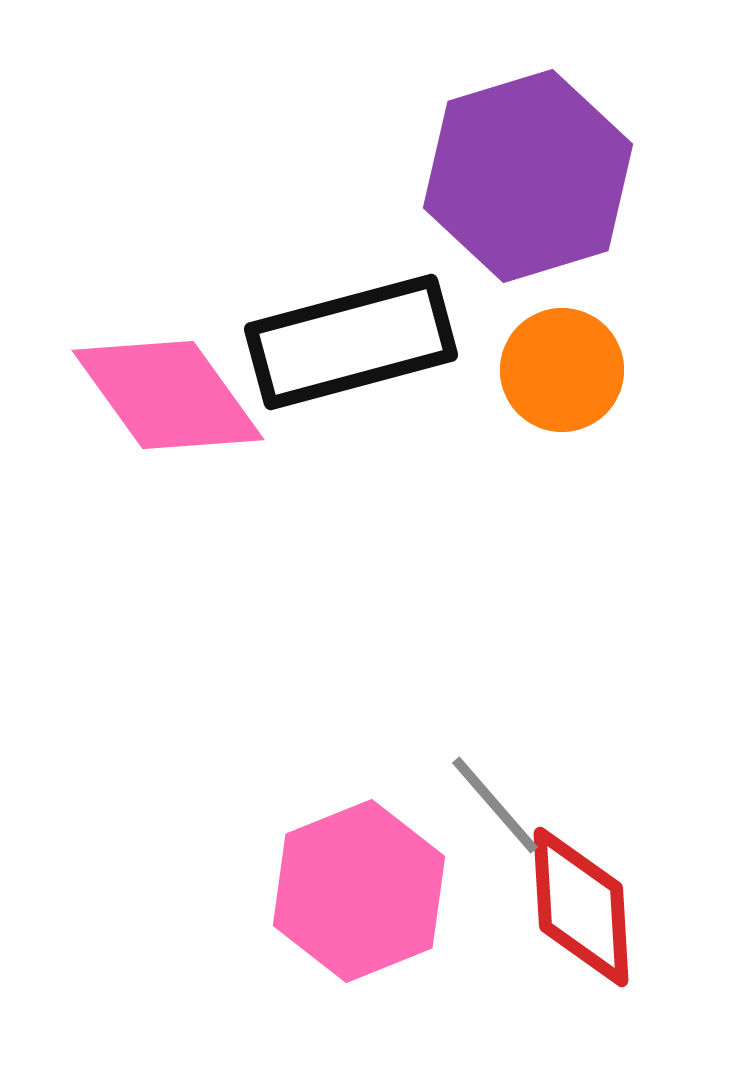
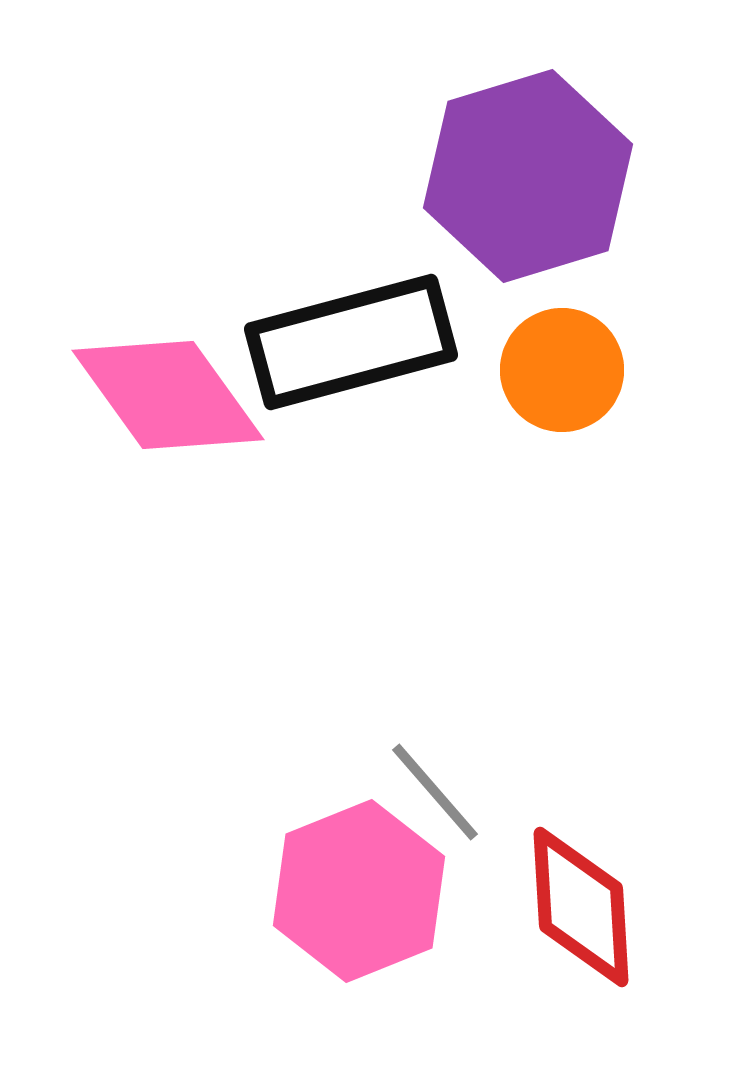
gray line: moved 60 px left, 13 px up
